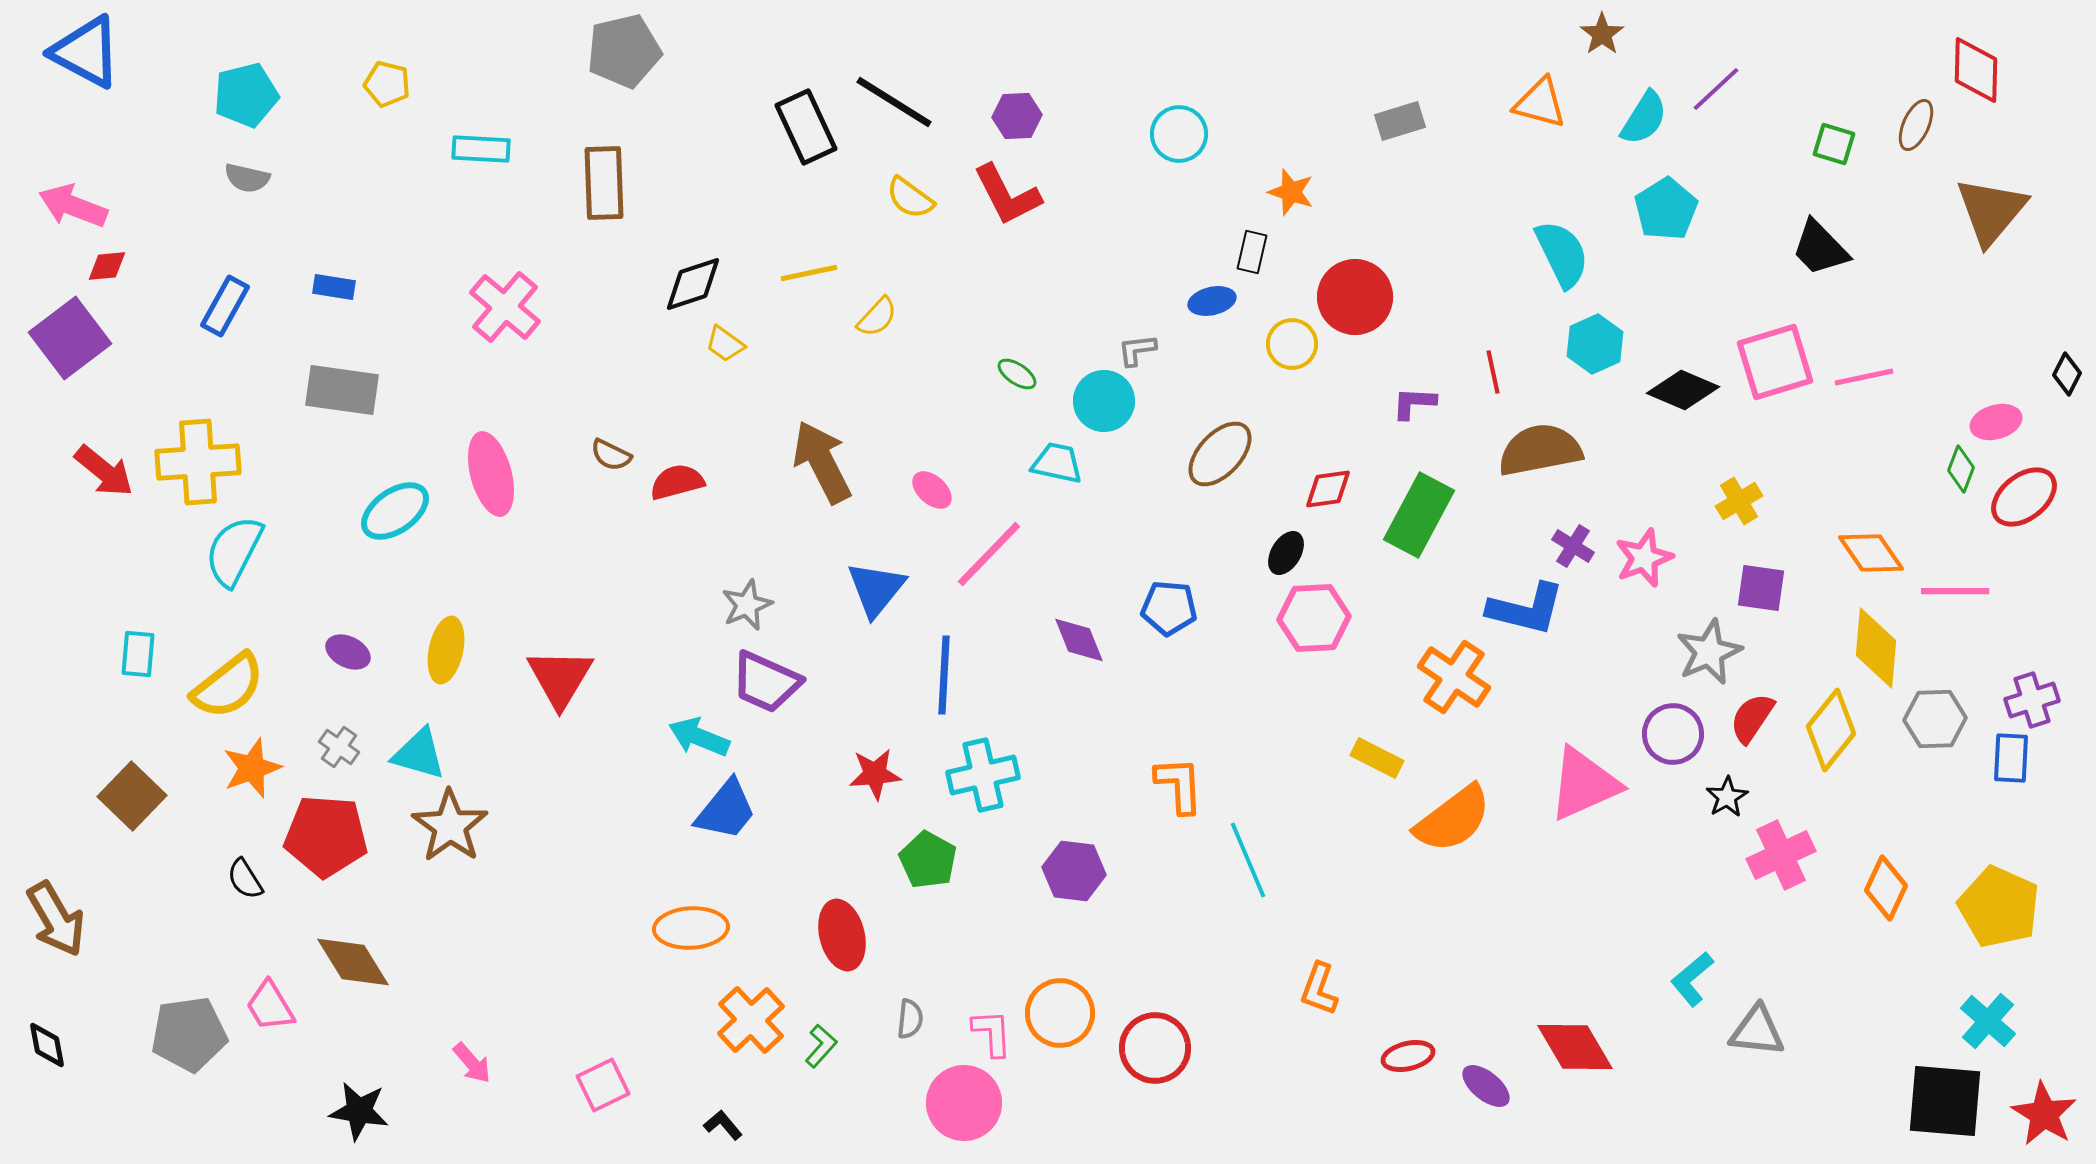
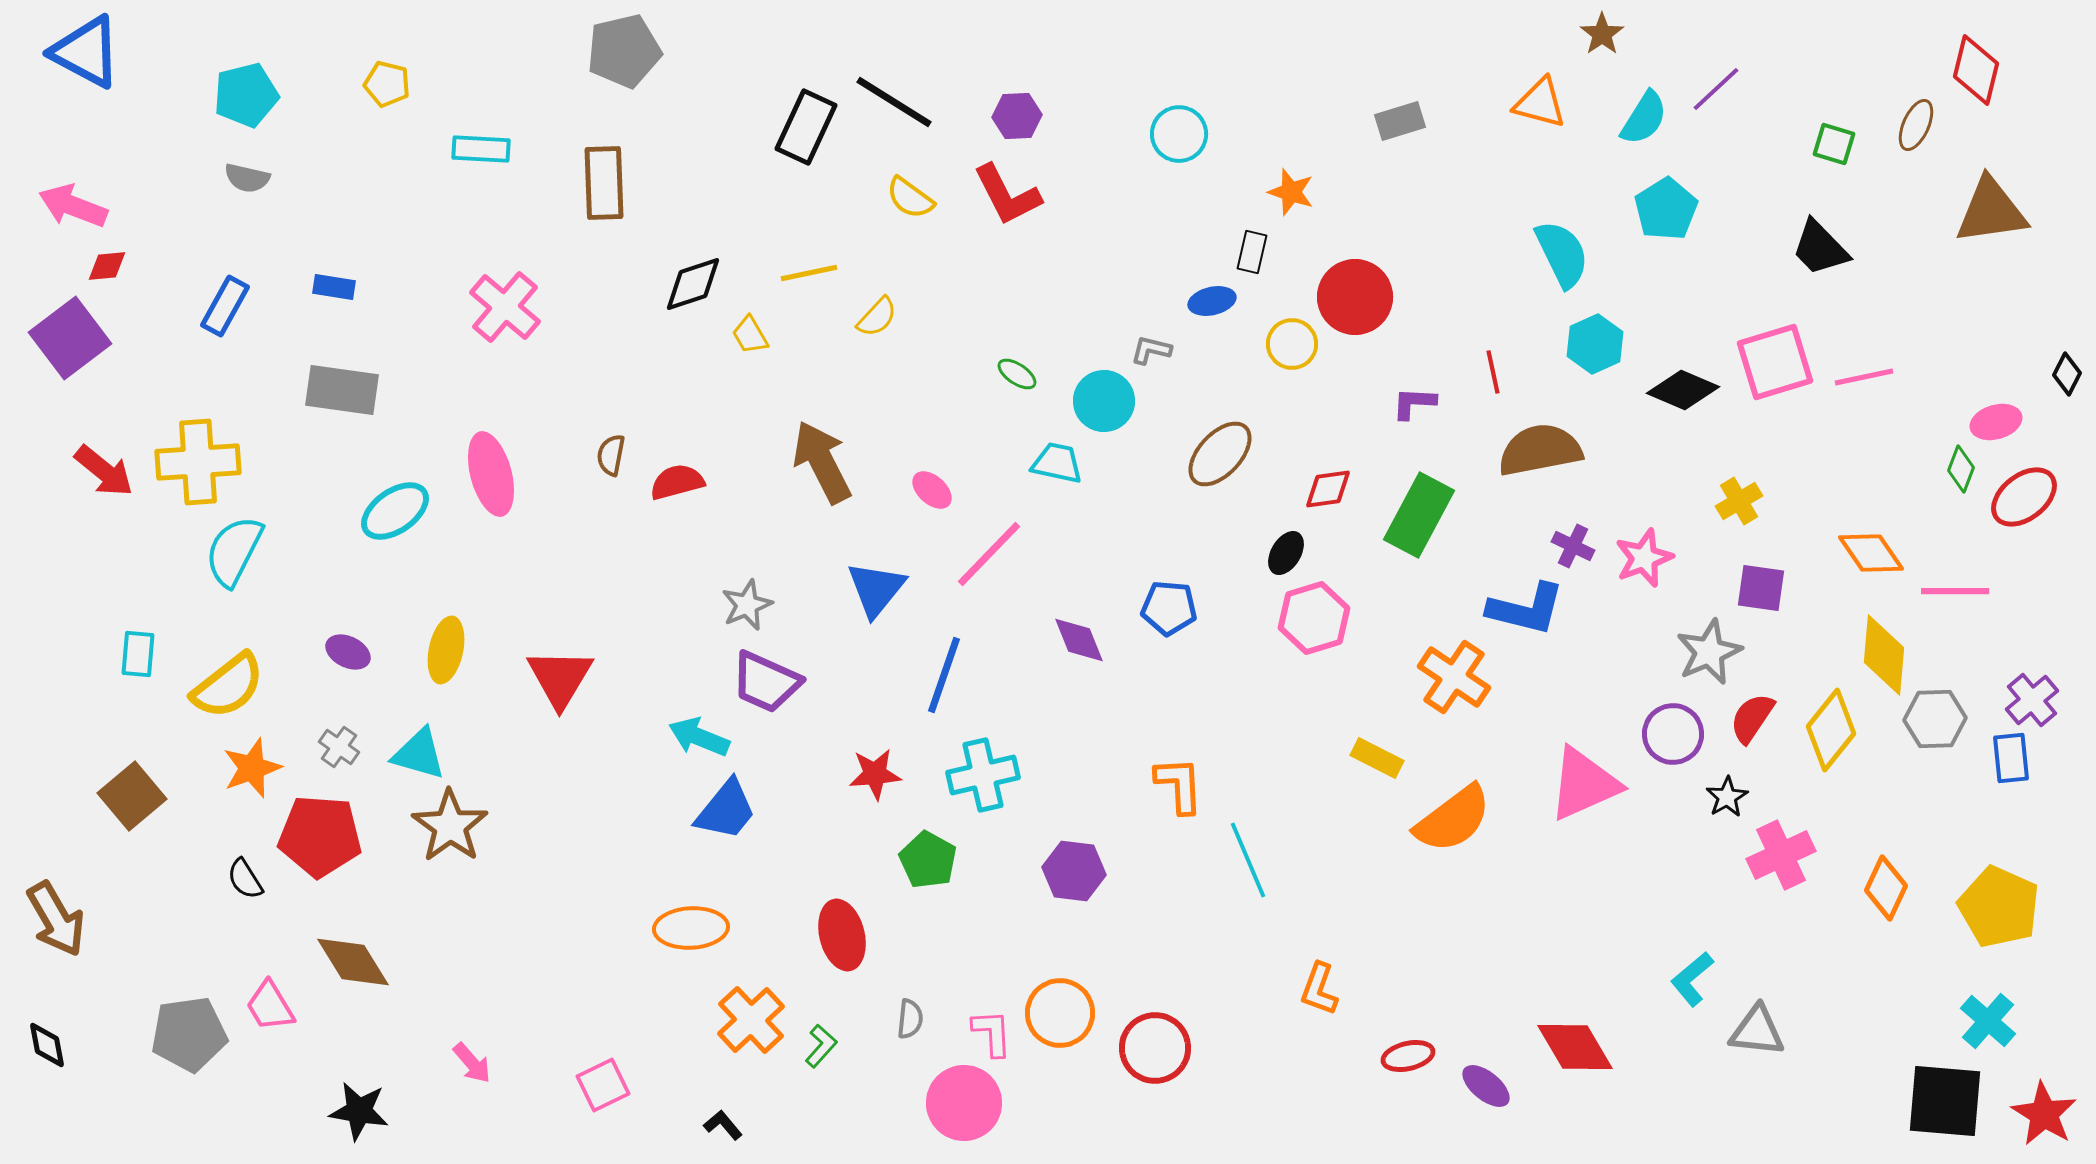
red diamond at (1976, 70): rotated 12 degrees clockwise
black rectangle at (806, 127): rotated 50 degrees clockwise
brown triangle at (1991, 211): rotated 42 degrees clockwise
yellow trapezoid at (725, 344): moved 25 px right, 9 px up; rotated 24 degrees clockwise
gray L-shape at (1137, 350): moved 14 px right; rotated 21 degrees clockwise
brown semicircle at (611, 455): rotated 75 degrees clockwise
purple cross at (1573, 546): rotated 6 degrees counterclockwise
pink hexagon at (1314, 618): rotated 14 degrees counterclockwise
yellow diamond at (1876, 648): moved 8 px right, 7 px down
blue line at (944, 675): rotated 16 degrees clockwise
purple cross at (2032, 700): rotated 22 degrees counterclockwise
blue rectangle at (2011, 758): rotated 9 degrees counterclockwise
brown square at (132, 796): rotated 6 degrees clockwise
red pentagon at (326, 836): moved 6 px left
